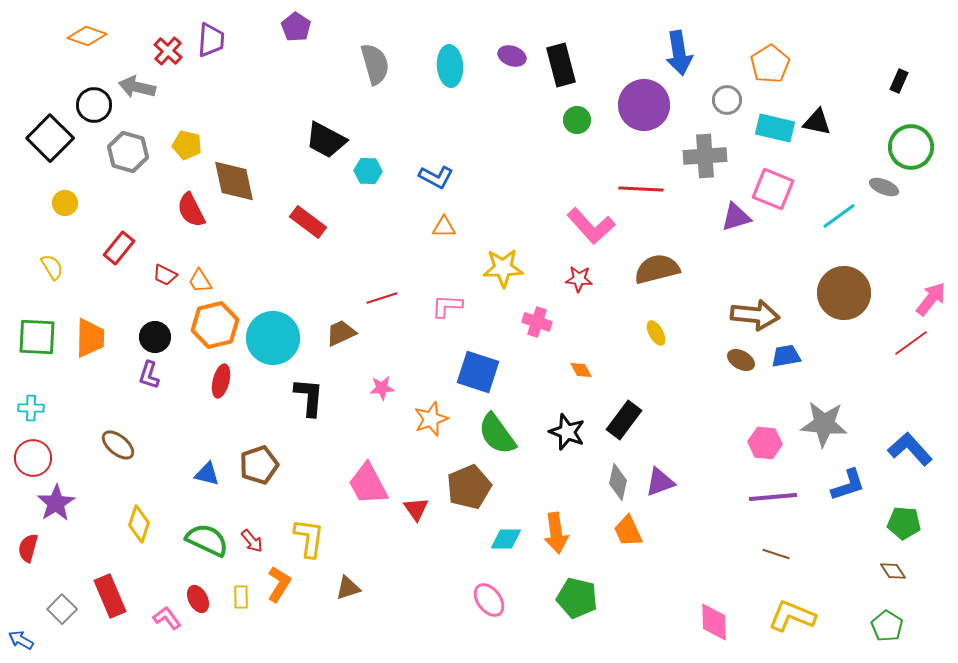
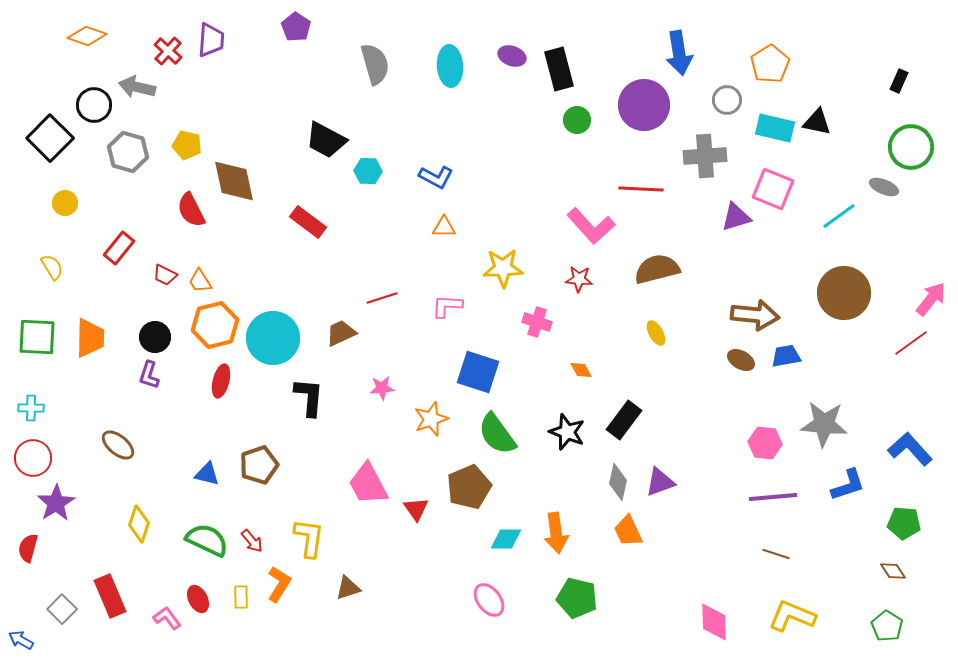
black rectangle at (561, 65): moved 2 px left, 4 px down
